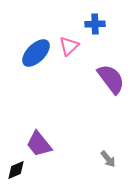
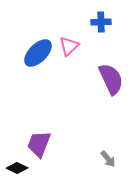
blue cross: moved 6 px right, 2 px up
blue ellipse: moved 2 px right
purple semicircle: rotated 12 degrees clockwise
purple trapezoid: rotated 60 degrees clockwise
black diamond: moved 1 px right, 2 px up; rotated 50 degrees clockwise
